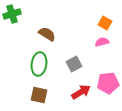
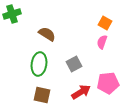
pink semicircle: rotated 56 degrees counterclockwise
brown square: moved 3 px right
